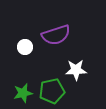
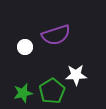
white star: moved 5 px down
green pentagon: rotated 20 degrees counterclockwise
